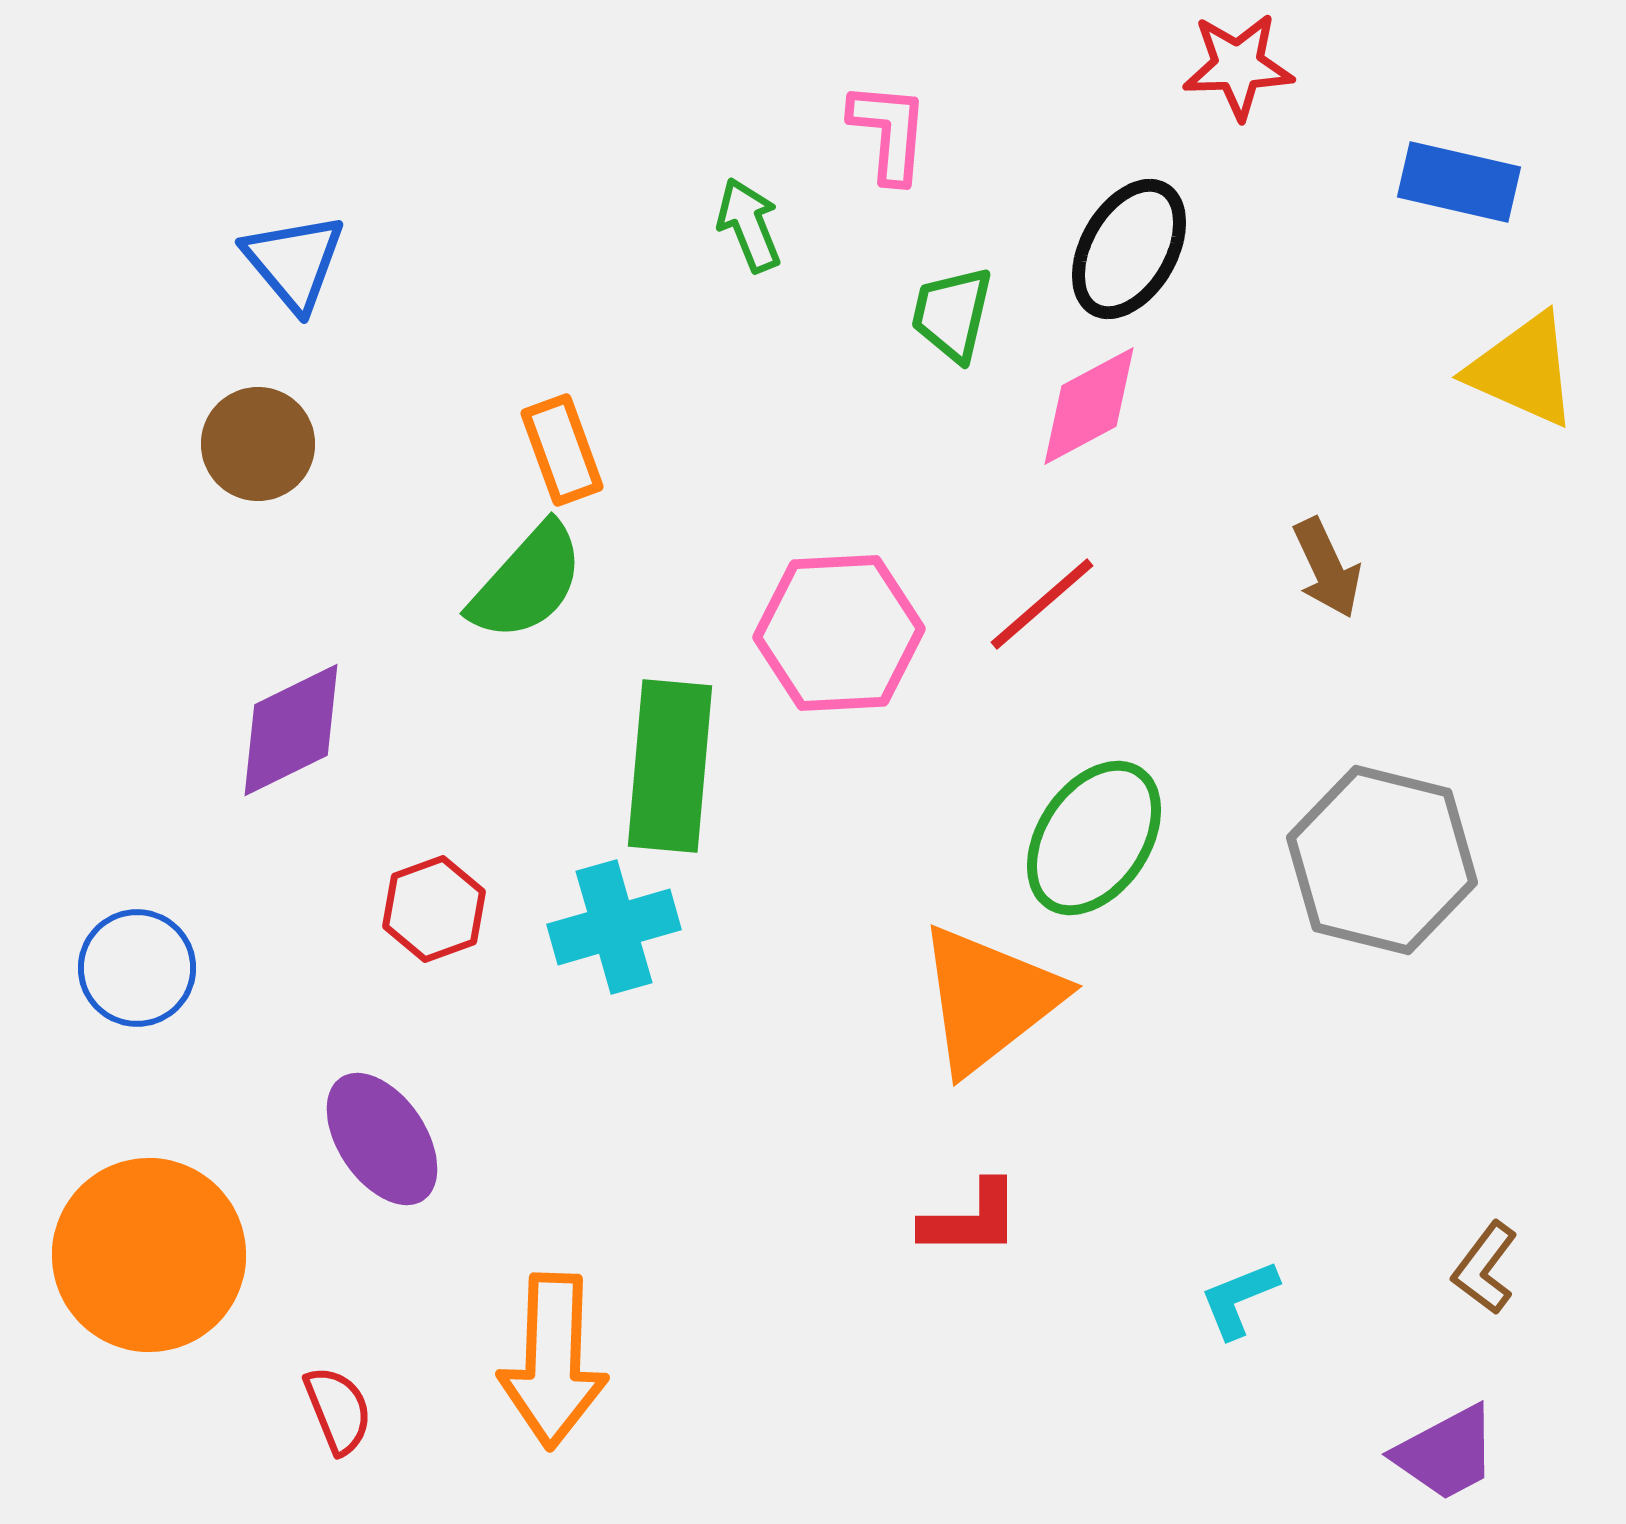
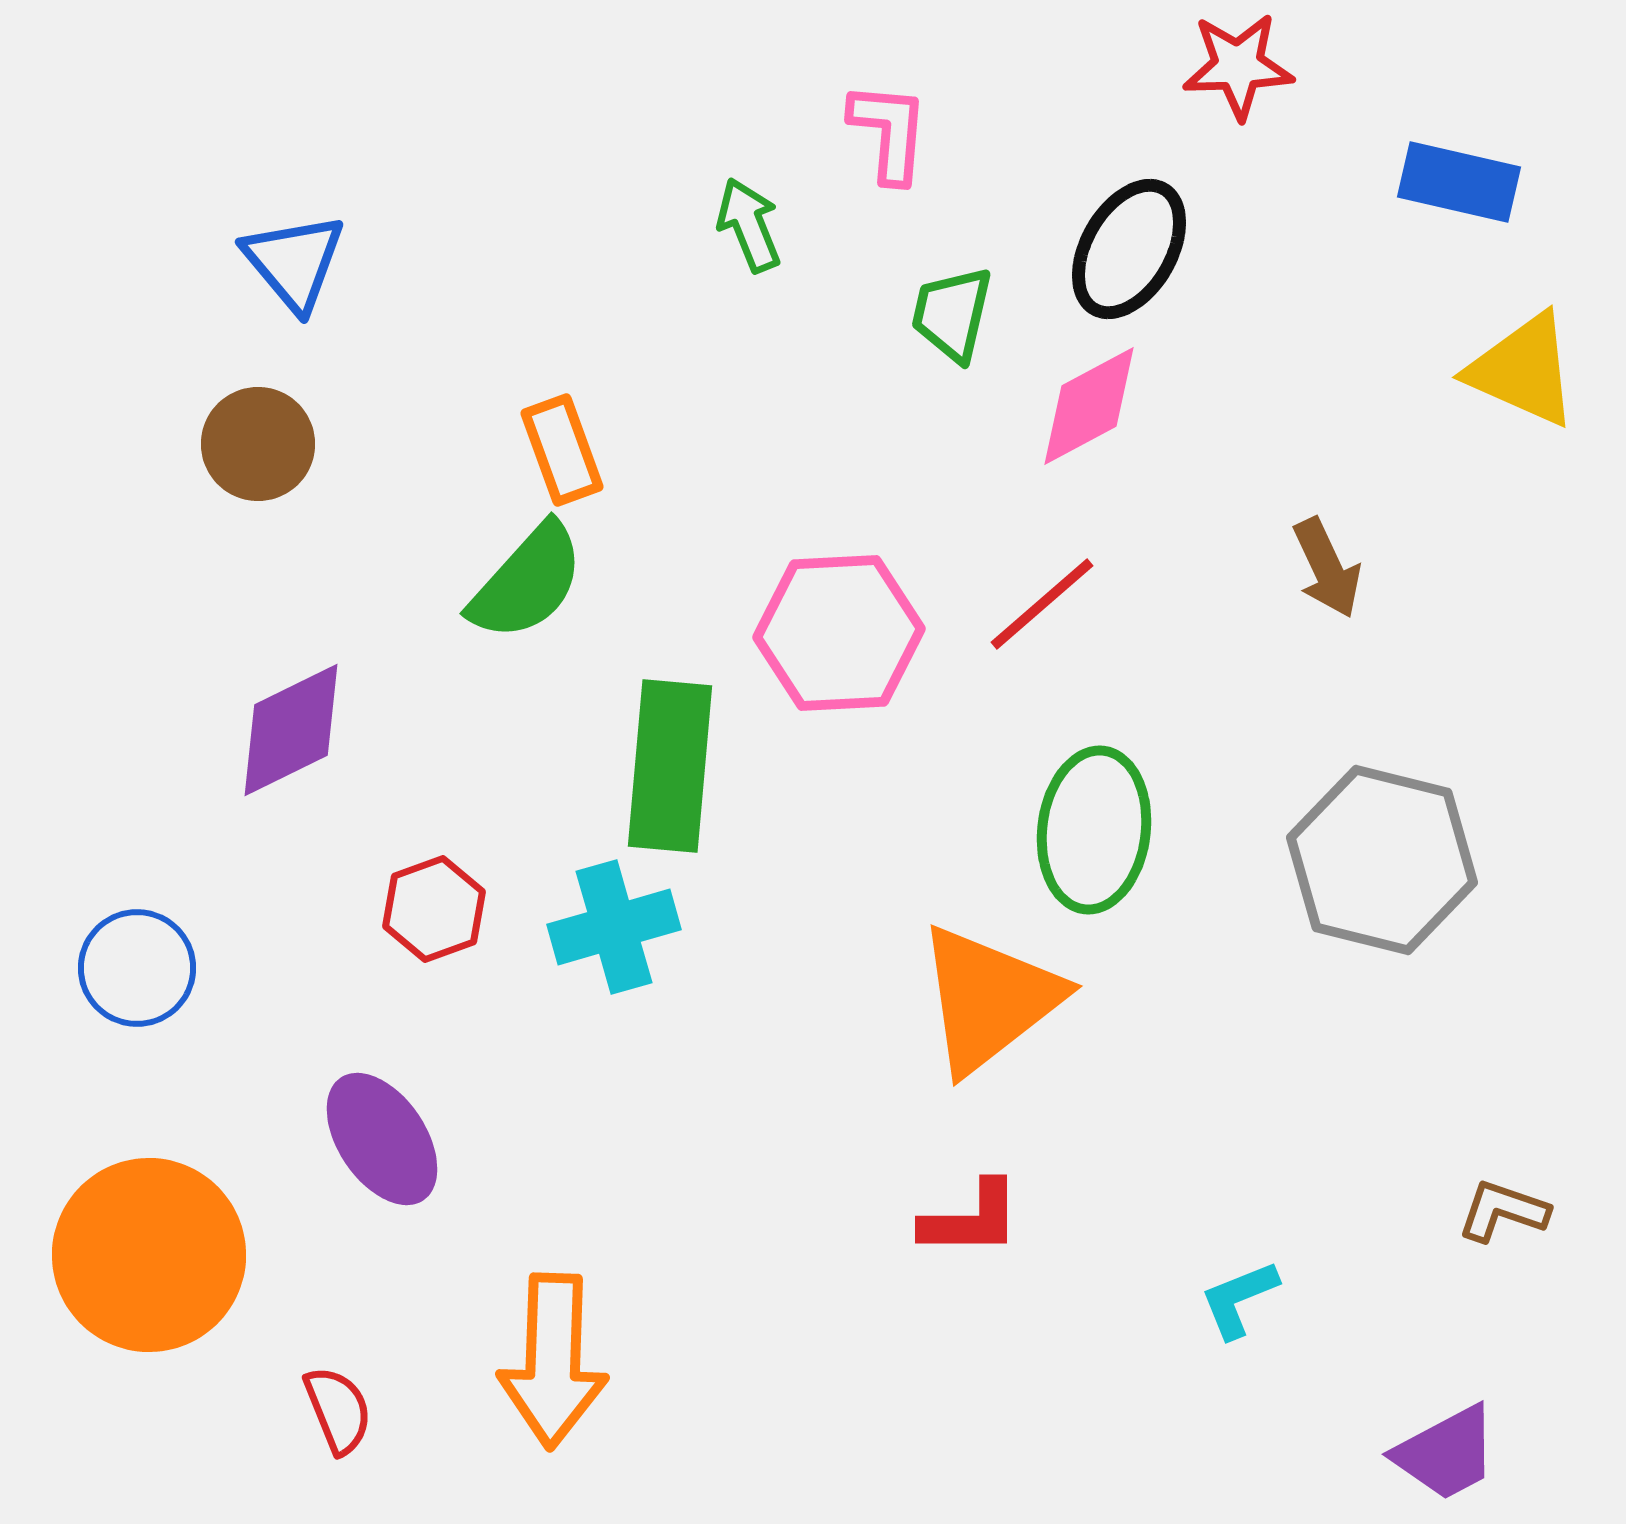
green ellipse: moved 8 px up; rotated 27 degrees counterclockwise
brown L-shape: moved 18 px right, 57 px up; rotated 72 degrees clockwise
